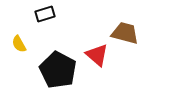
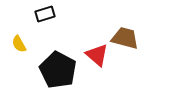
brown trapezoid: moved 5 px down
